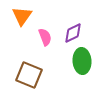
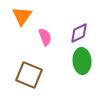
purple diamond: moved 6 px right
